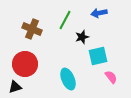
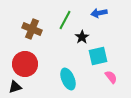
black star: rotated 16 degrees counterclockwise
